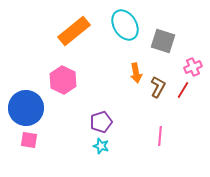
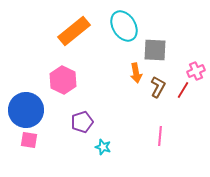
cyan ellipse: moved 1 px left, 1 px down
gray square: moved 8 px left, 9 px down; rotated 15 degrees counterclockwise
pink cross: moved 3 px right, 4 px down
blue circle: moved 2 px down
purple pentagon: moved 19 px left
cyan star: moved 2 px right, 1 px down
